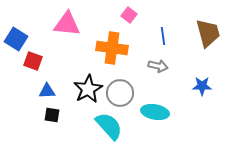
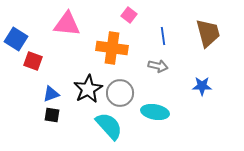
blue triangle: moved 4 px right, 3 px down; rotated 18 degrees counterclockwise
